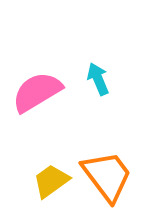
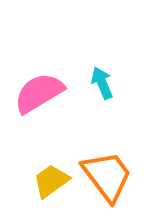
cyan arrow: moved 4 px right, 4 px down
pink semicircle: moved 2 px right, 1 px down
